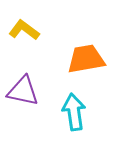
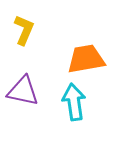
yellow L-shape: rotated 76 degrees clockwise
cyan arrow: moved 10 px up
